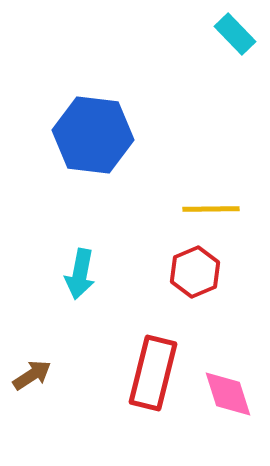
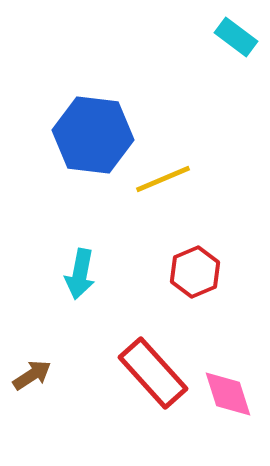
cyan rectangle: moved 1 px right, 3 px down; rotated 9 degrees counterclockwise
yellow line: moved 48 px left, 30 px up; rotated 22 degrees counterclockwise
red rectangle: rotated 56 degrees counterclockwise
